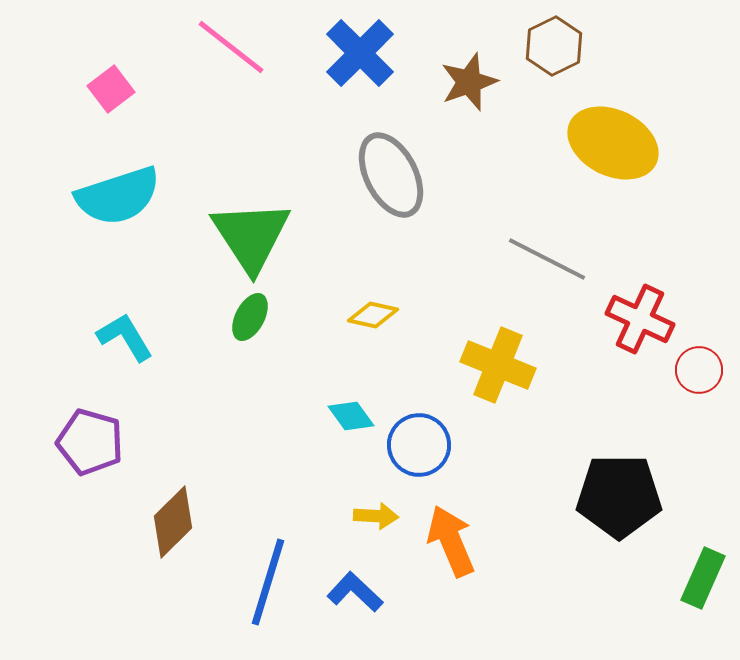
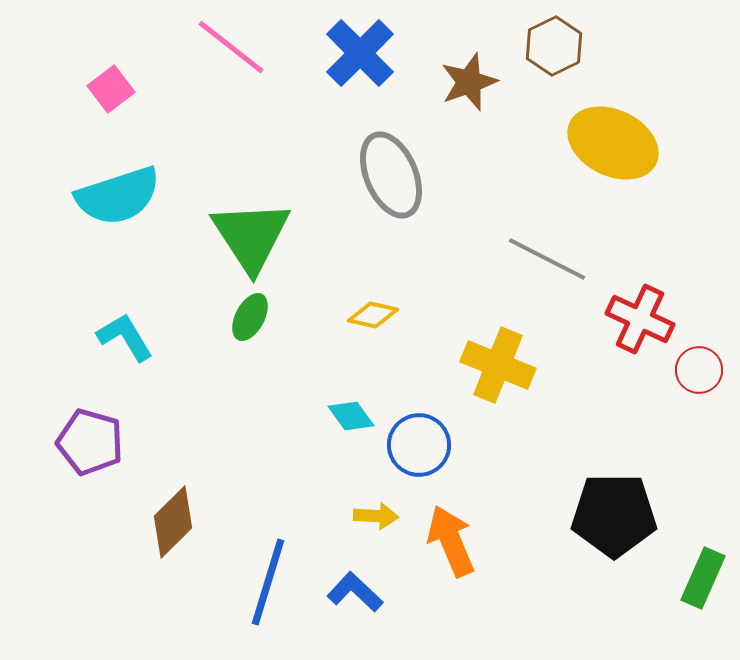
gray ellipse: rotated 4 degrees clockwise
black pentagon: moved 5 px left, 19 px down
